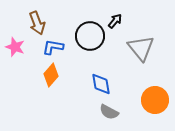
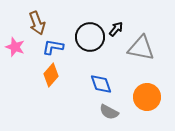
black arrow: moved 1 px right, 8 px down
black circle: moved 1 px down
gray triangle: rotated 40 degrees counterclockwise
blue diamond: rotated 10 degrees counterclockwise
orange circle: moved 8 px left, 3 px up
